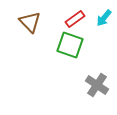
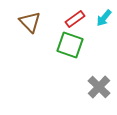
gray cross: moved 2 px right, 2 px down; rotated 10 degrees clockwise
